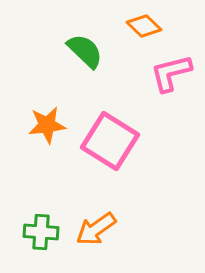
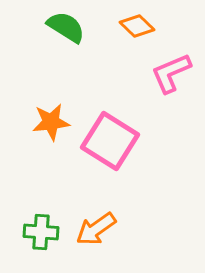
orange diamond: moved 7 px left
green semicircle: moved 19 px left, 24 px up; rotated 12 degrees counterclockwise
pink L-shape: rotated 9 degrees counterclockwise
orange star: moved 4 px right, 3 px up
